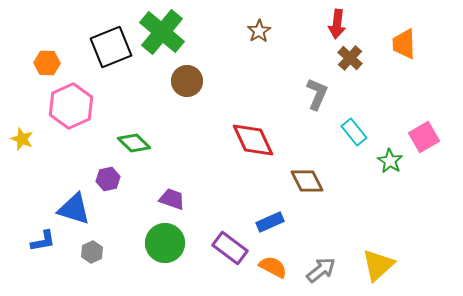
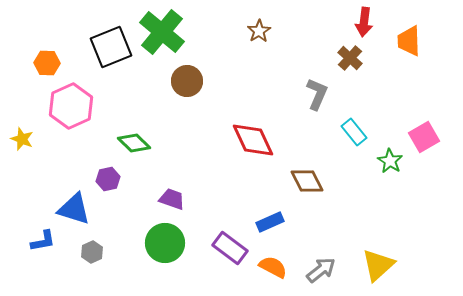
red arrow: moved 27 px right, 2 px up
orange trapezoid: moved 5 px right, 3 px up
